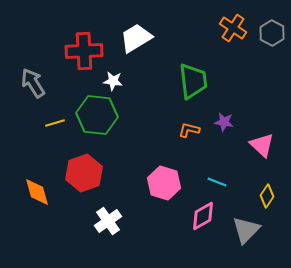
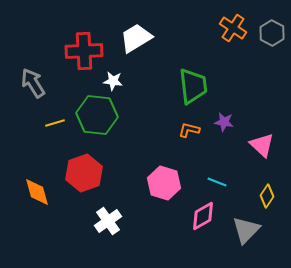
green trapezoid: moved 5 px down
